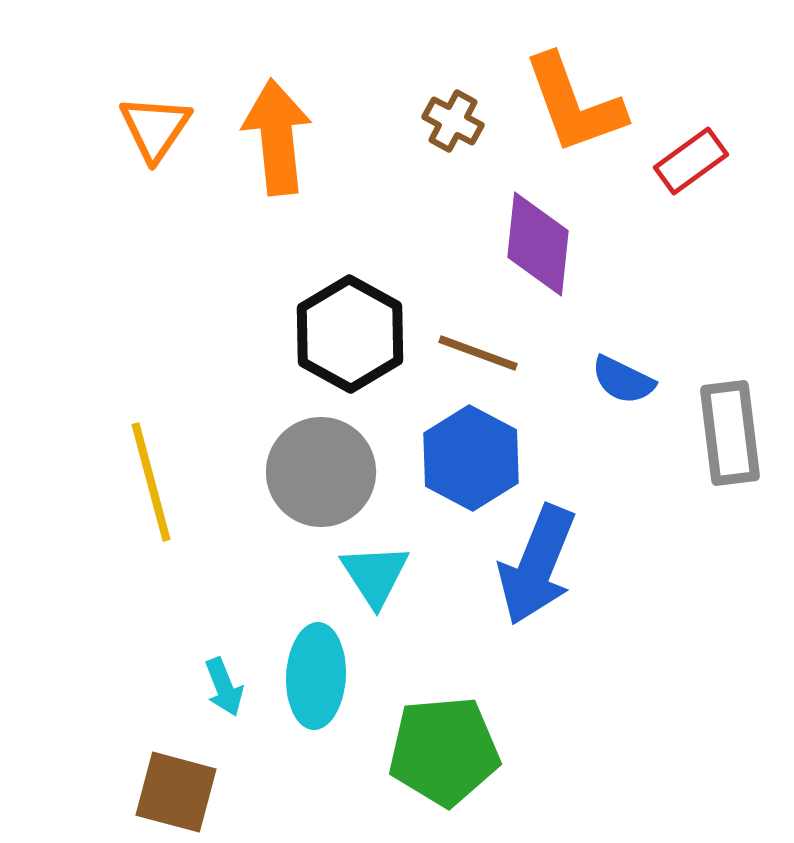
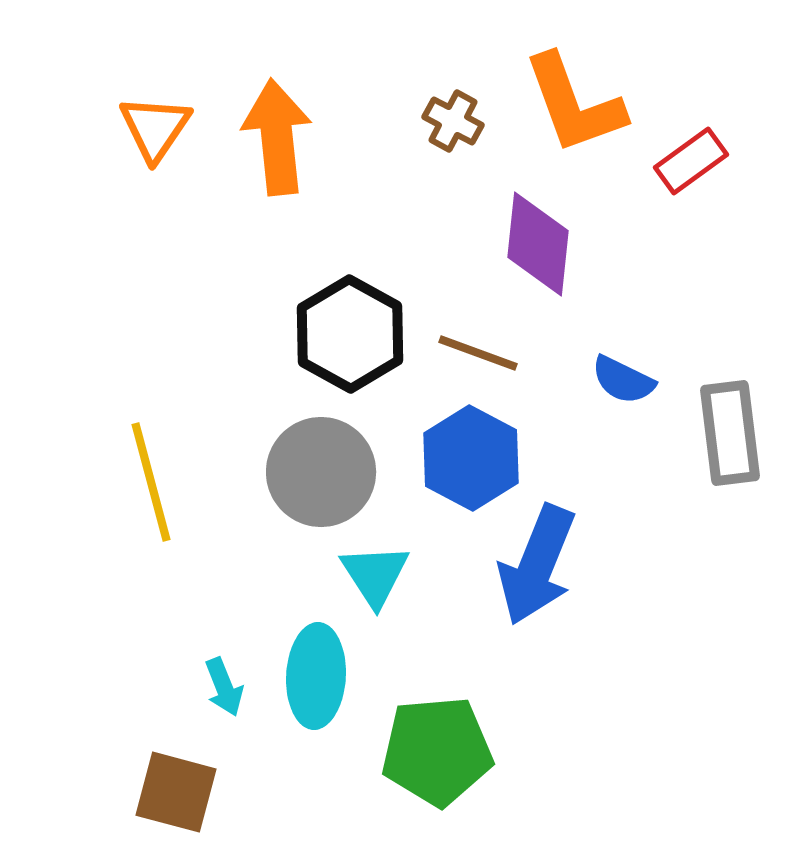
green pentagon: moved 7 px left
